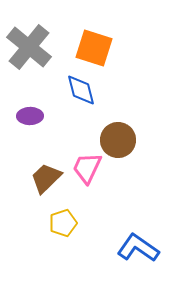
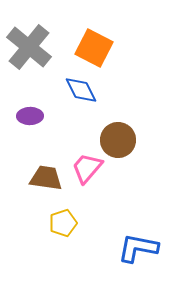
orange square: rotated 9 degrees clockwise
blue diamond: rotated 12 degrees counterclockwise
pink trapezoid: rotated 16 degrees clockwise
brown trapezoid: rotated 52 degrees clockwise
blue L-shape: rotated 24 degrees counterclockwise
